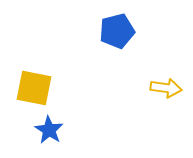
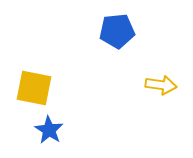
blue pentagon: rotated 8 degrees clockwise
yellow arrow: moved 5 px left, 3 px up
